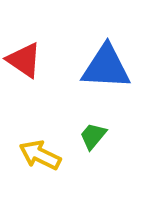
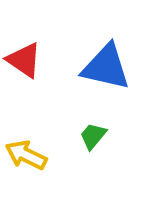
blue triangle: rotated 10 degrees clockwise
yellow arrow: moved 14 px left
